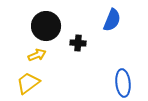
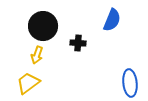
black circle: moved 3 px left
yellow arrow: rotated 132 degrees clockwise
blue ellipse: moved 7 px right
